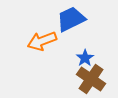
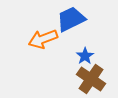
orange arrow: moved 1 px right, 2 px up
blue star: moved 2 px up
